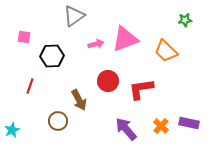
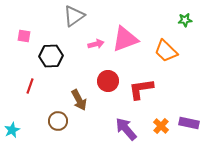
pink square: moved 1 px up
black hexagon: moved 1 px left
